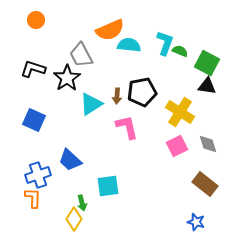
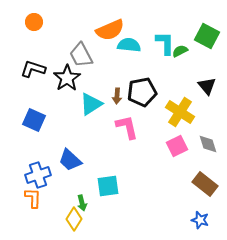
orange circle: moved 2 px left, 2 px down
cyan L-shape: rotated 20 degrees counterclockwise
green semicircle: rotated 49 degrees counterclockwise
green square: moved 27 px up
black triangle: rotated 42 degrees clockwise
blue star: moved 4 px right, 2 px up
